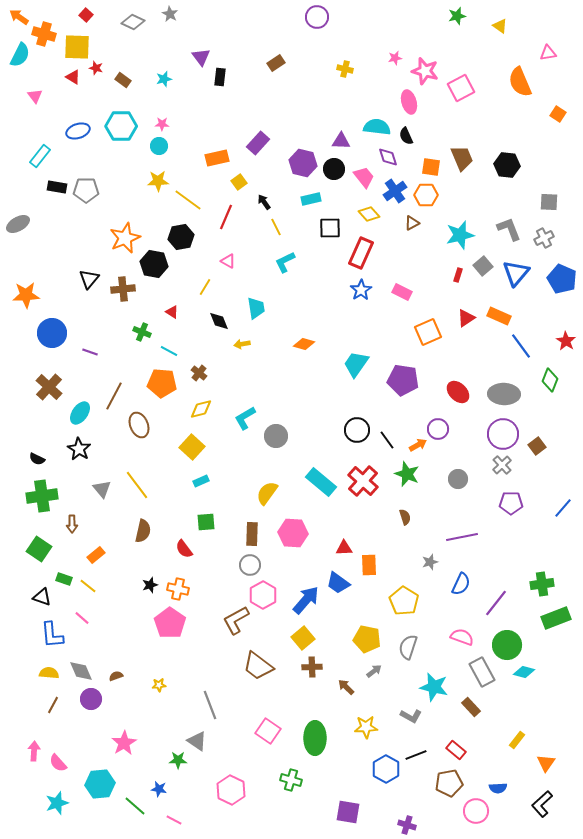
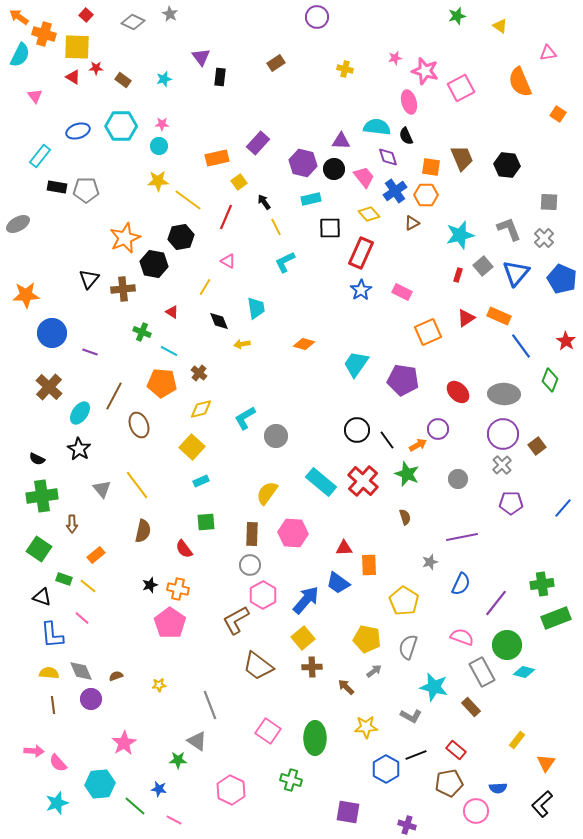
red star at (96, 68): rotated 16 degrees counterclockwise
gray cross at (544, 238): rotated 18 degrees counterclockwise
brown line at (53, 705): rotated 36 degrees counterclockwise
pink arrow at (34, 751): rotated 90 degrees clockwise
